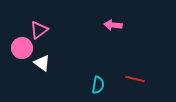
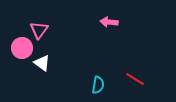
pink arrow: moved 4 px left, 3 px up
pink triangle: rotated 18 degrees counterclockwise
red line: rotated 18 degrees clockwise
